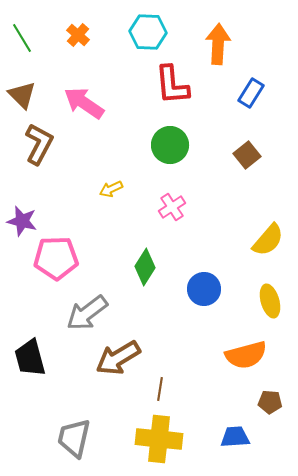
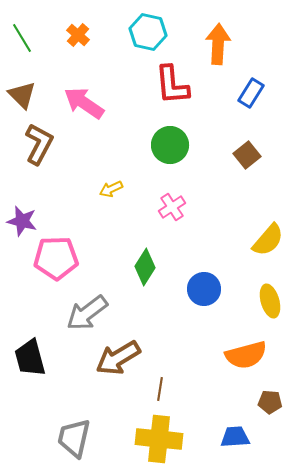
cyan hexagon: rotated 9 degrees clockwise
